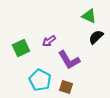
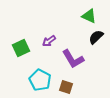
purple L-shape: moved 4 px right, 1 px up
